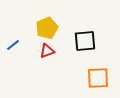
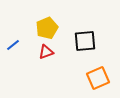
red triangle: moved 1 px left, 1 px down
orange square: rotated 20 degrees counterclockwise
